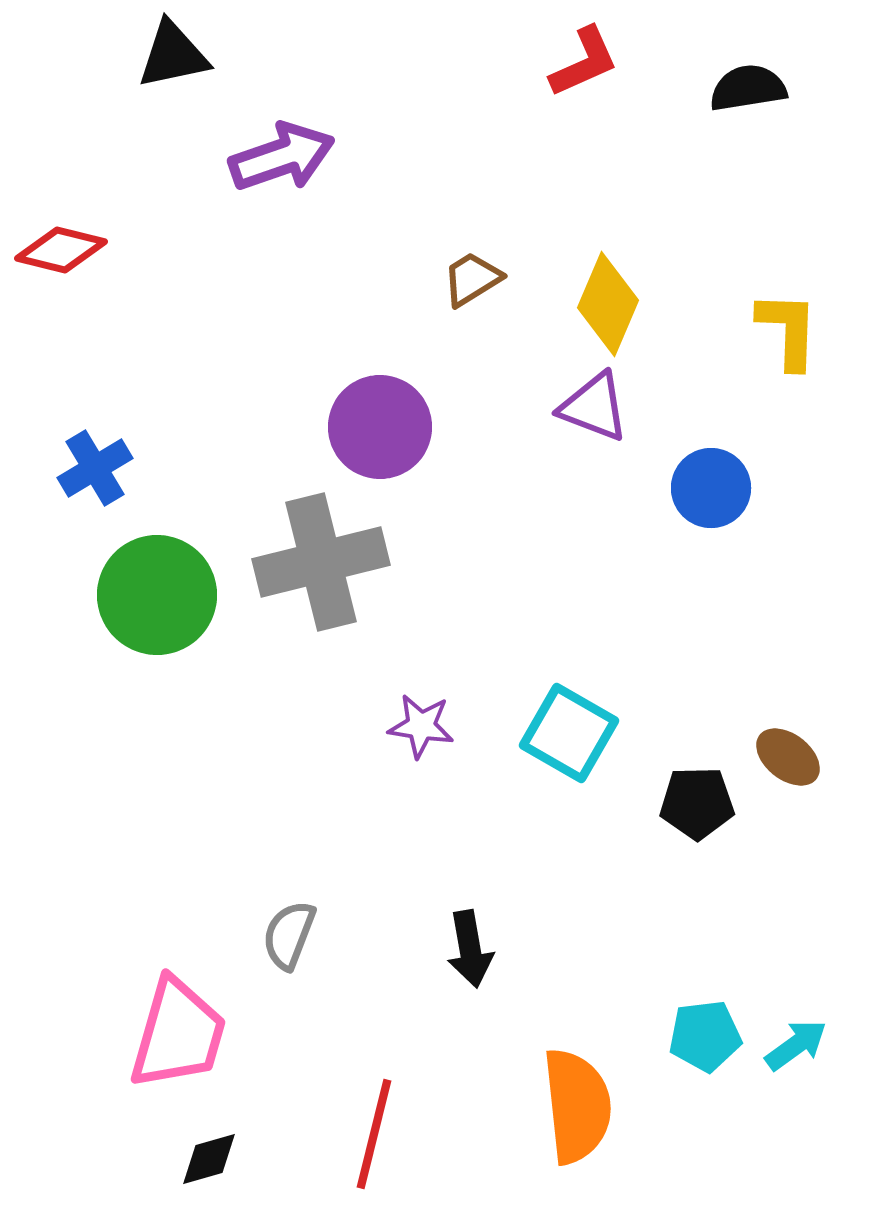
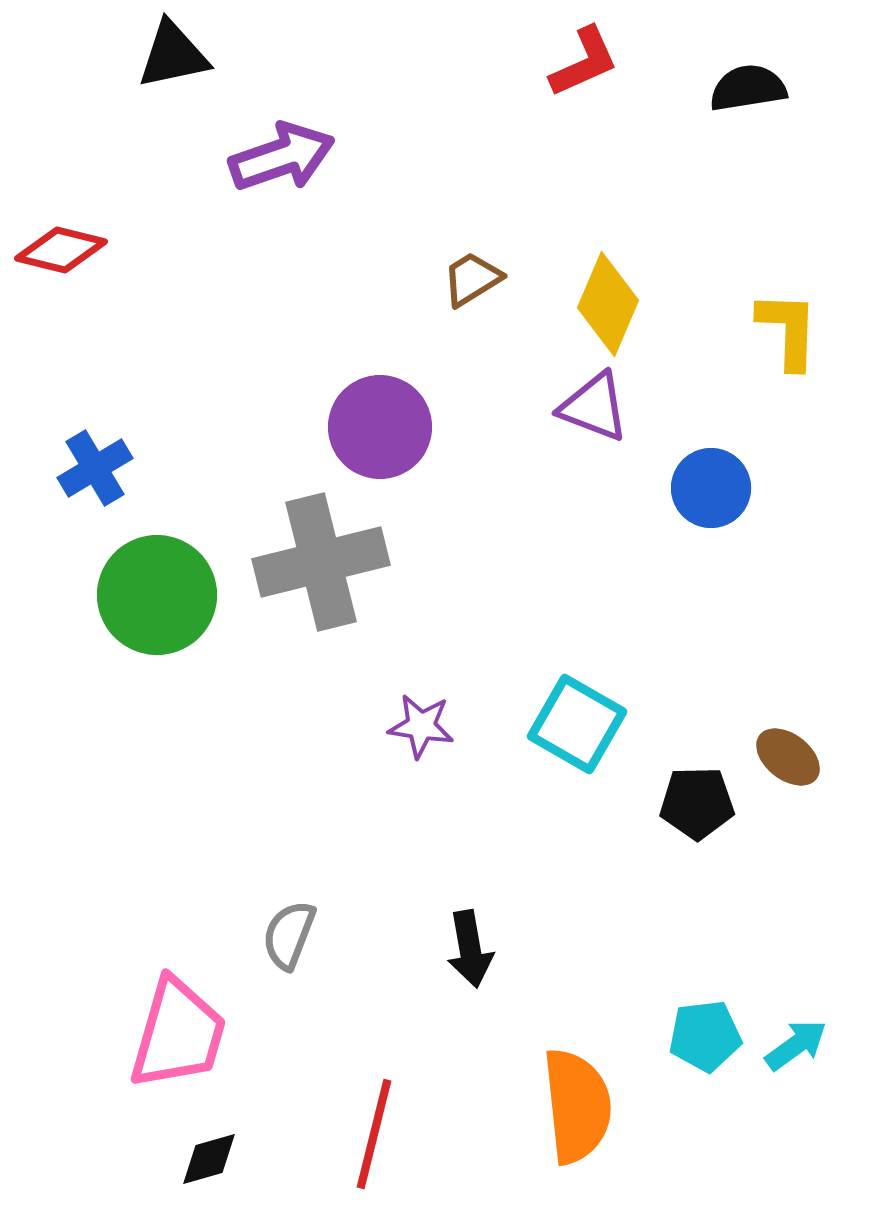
cyan square: moved 8 px right, 9 px up
